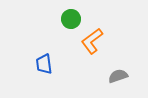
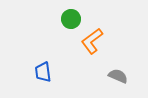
blue trapezoid: moved 1 px left, 8 px down
gray semicircle: rotated 42 degrees clockwise
